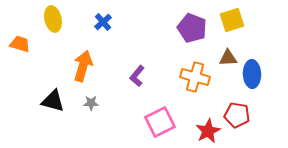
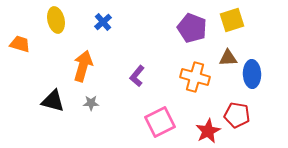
yellow ellipse: moved 3 px right, 1 px down
